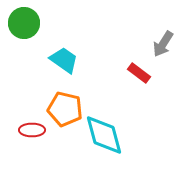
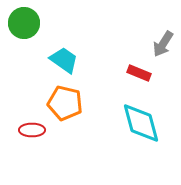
red rectangle: rotated 15 degrees counterclockwise
orange pentagon: moved 6 px up
cyan diamond: moved 37 px right, 12 px up
